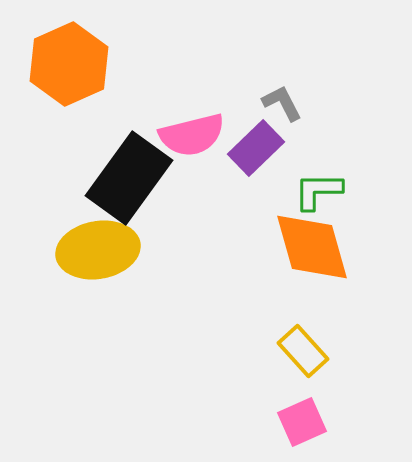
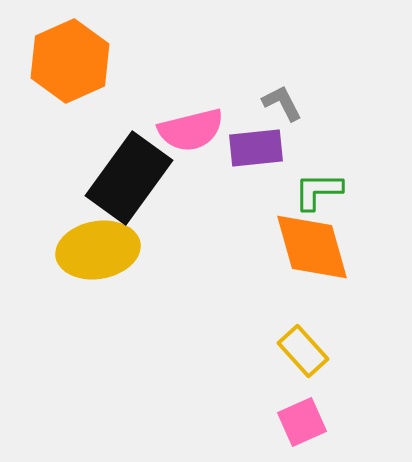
orange hexagon: moved 1 px right, 3 px up
pink semicircle: moved 1 px left, 5 px up
purple rectangle: rotated 38 degrees clockwise
